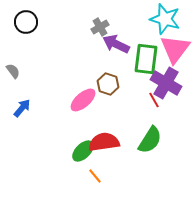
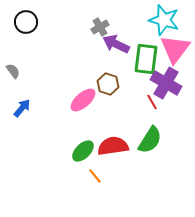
cyan star: moved 1 px left, 1 px down
red line: moved 2 px left, 2 px down
red semicircle: moved 9 px right, 4 px down
